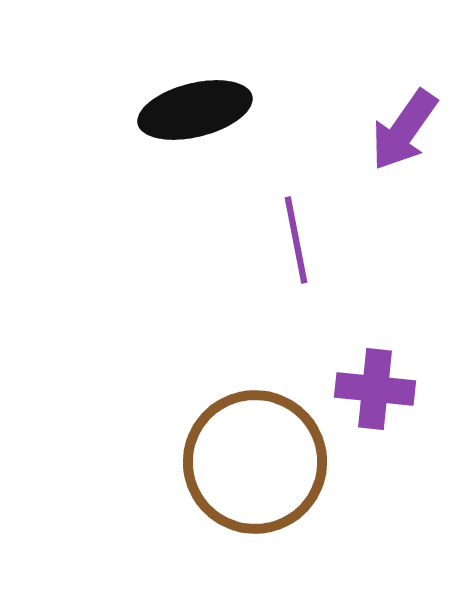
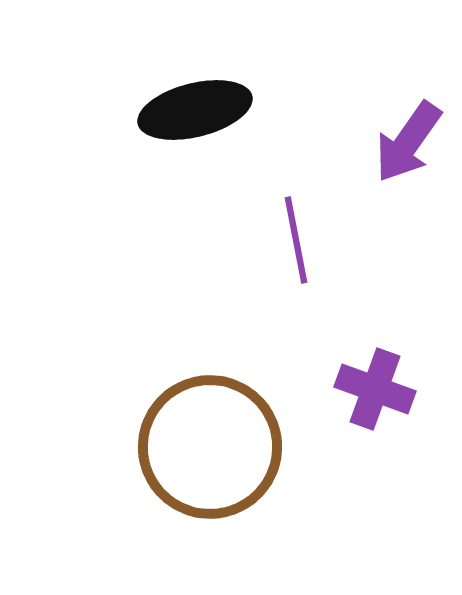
purple arrow: moved 4 px right, 12 px down
purple cross: rotated 14 degrees clockwise
brown circle: moved 45 px left, 15 px up
